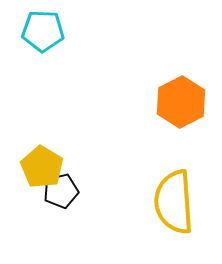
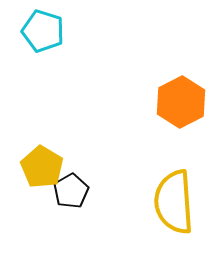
cyan pentagon: rotated 15 degrees clockwise
black pentagon: moved 10 px right; rotated 16 degrees counterclockwise
